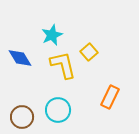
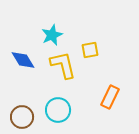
yellow square: moved 1 px right, 2 px up; rotated 30 degrees clockwise
blue diamond: moved 3 px right, 2 px down
